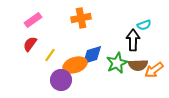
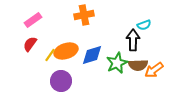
orange cross: moved 3 px right, 3 px up
orange ellipse: moved 9 px left, 14 px up
purple circle: moved 1 px down
